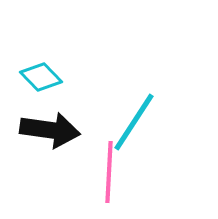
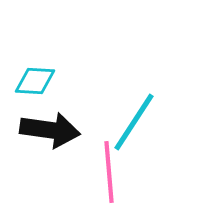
cyan diamond: moved 6 px left, 4 px down; rotated 42 degrees counterclockwise
pink line: rotated 8 degrees counterclockwise
